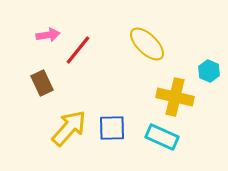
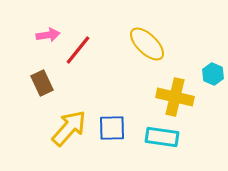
cyan hexagon: moved 4 px right, 3 px down
cyan rectangle: rotated 16 degrees counterclockwise
